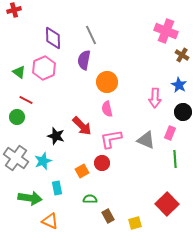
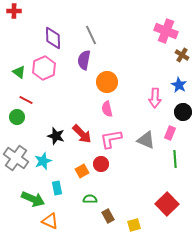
red cross: moved 1 px down; rotated 16 degrees clockwise
red arrow: moved 8 px down
red circle: moved 1 px left, 1 px down
green arrow: moved 3 px right, 1 px down; rotated 15 degrees clockwise
yellow square: moved 1 px left, 2 px down
